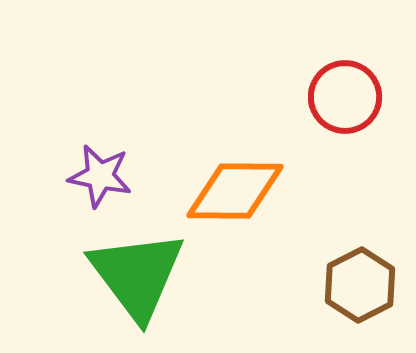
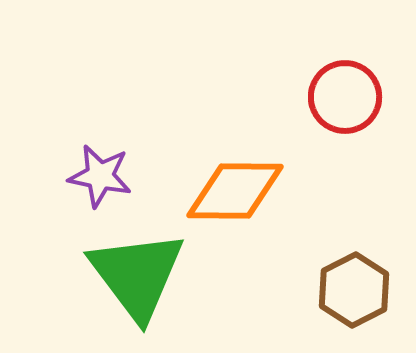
brown hexagon: moved 6 px left, 5 px down
